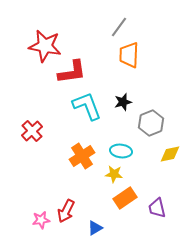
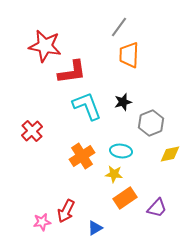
purple trapezoid: rotated 125 degrees counterclockwise
pink star: moved 1 px right, 2 px down
